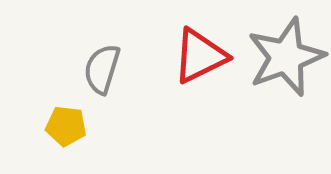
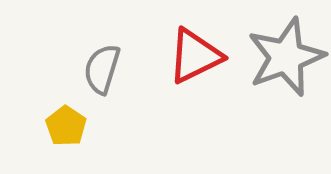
red triangle: moved 5 px left
yellow pentagon: rotated 27 degrees clockwise
